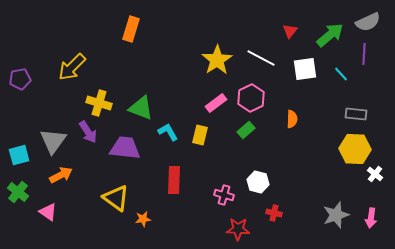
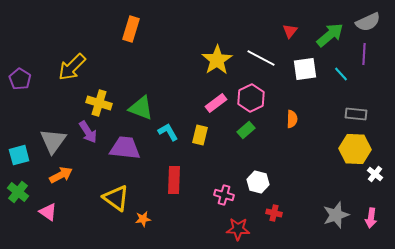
purple pentagon: rotated 30 degrees counterclockwise
